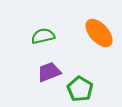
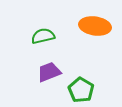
orange ellipse: moved 4 px left, 7 px up; rotated 40 degrees counterclockwise
green pentagon: moved 1 px right, 1 px down
